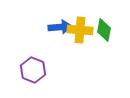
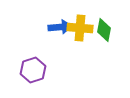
yellow cross: moved 2 px up
purple hexagon: rotated 20 degrees clockwise
